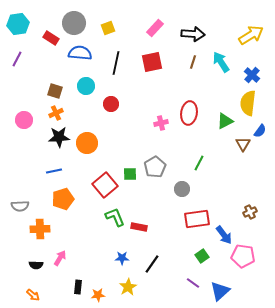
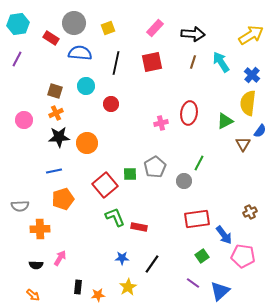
gray circle at (182, 189): moved 2 px right, 8 px up
